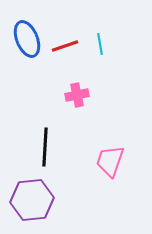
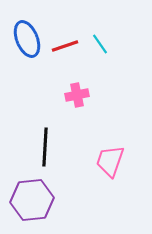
cyan line: rotated 25 degrees counterclockwise
